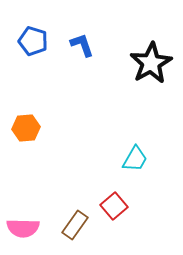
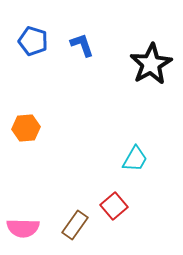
black star: moved 1 px down
